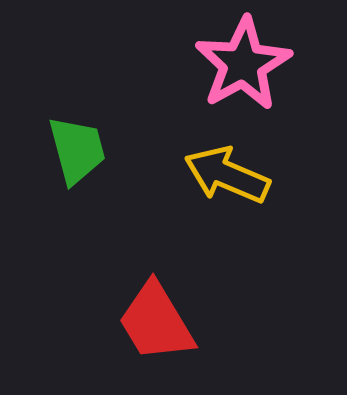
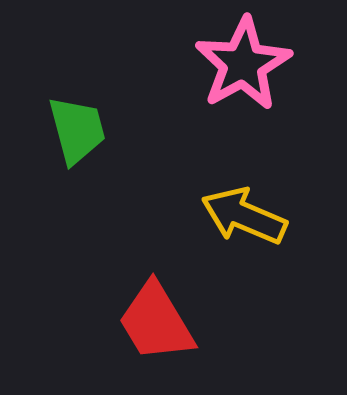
green trapezoid: moved 20 px up
yellow arrow: moved 17 px right, 41 px down
